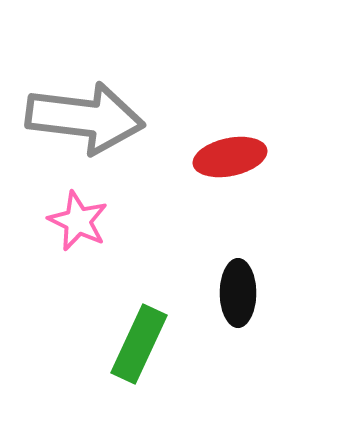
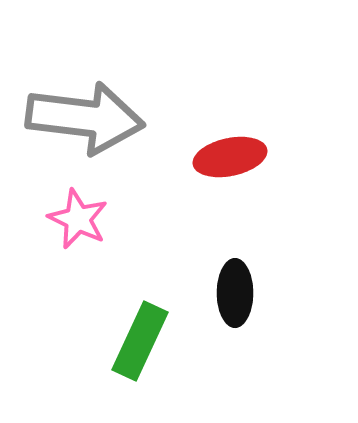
pink star: moved 2 px up
black ellipse: moved 3 px left
green rectangle: moved 1 px right, 3 px up
